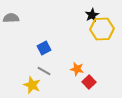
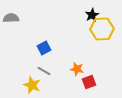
red square: rotated 24 degrees clockwise
